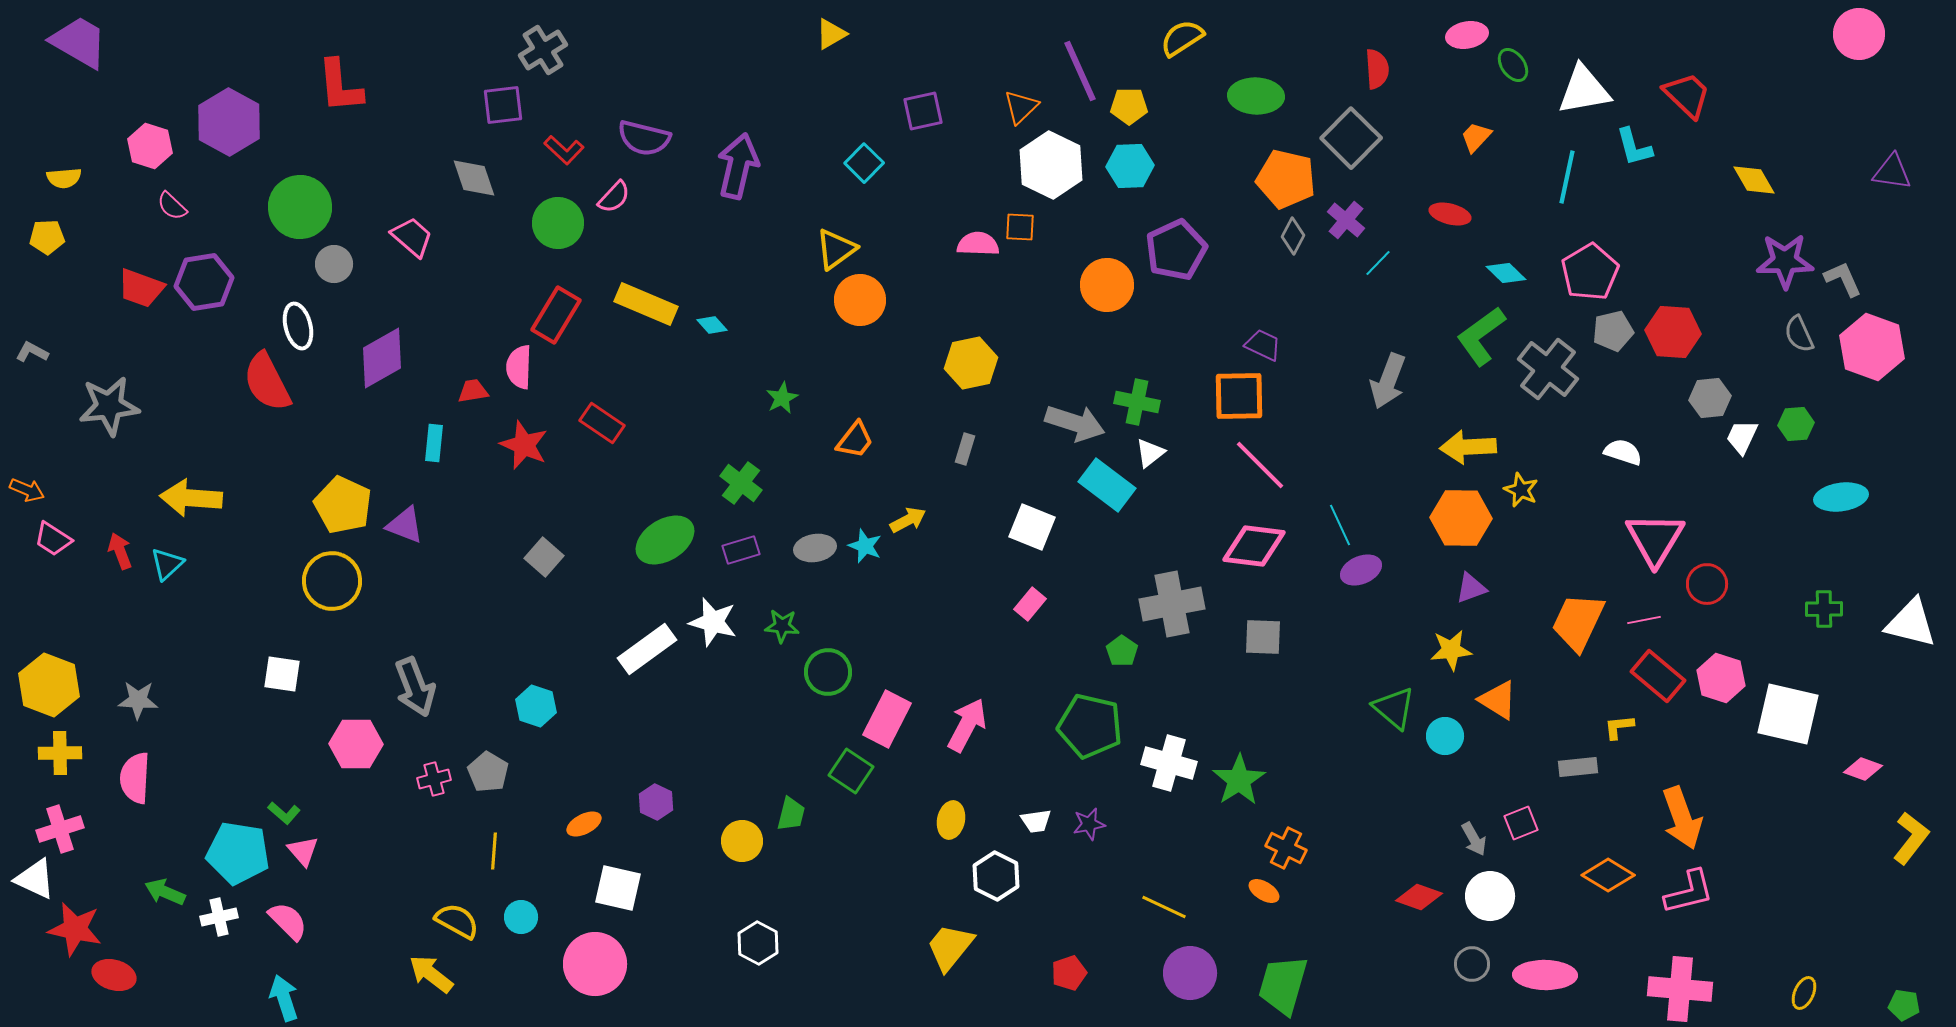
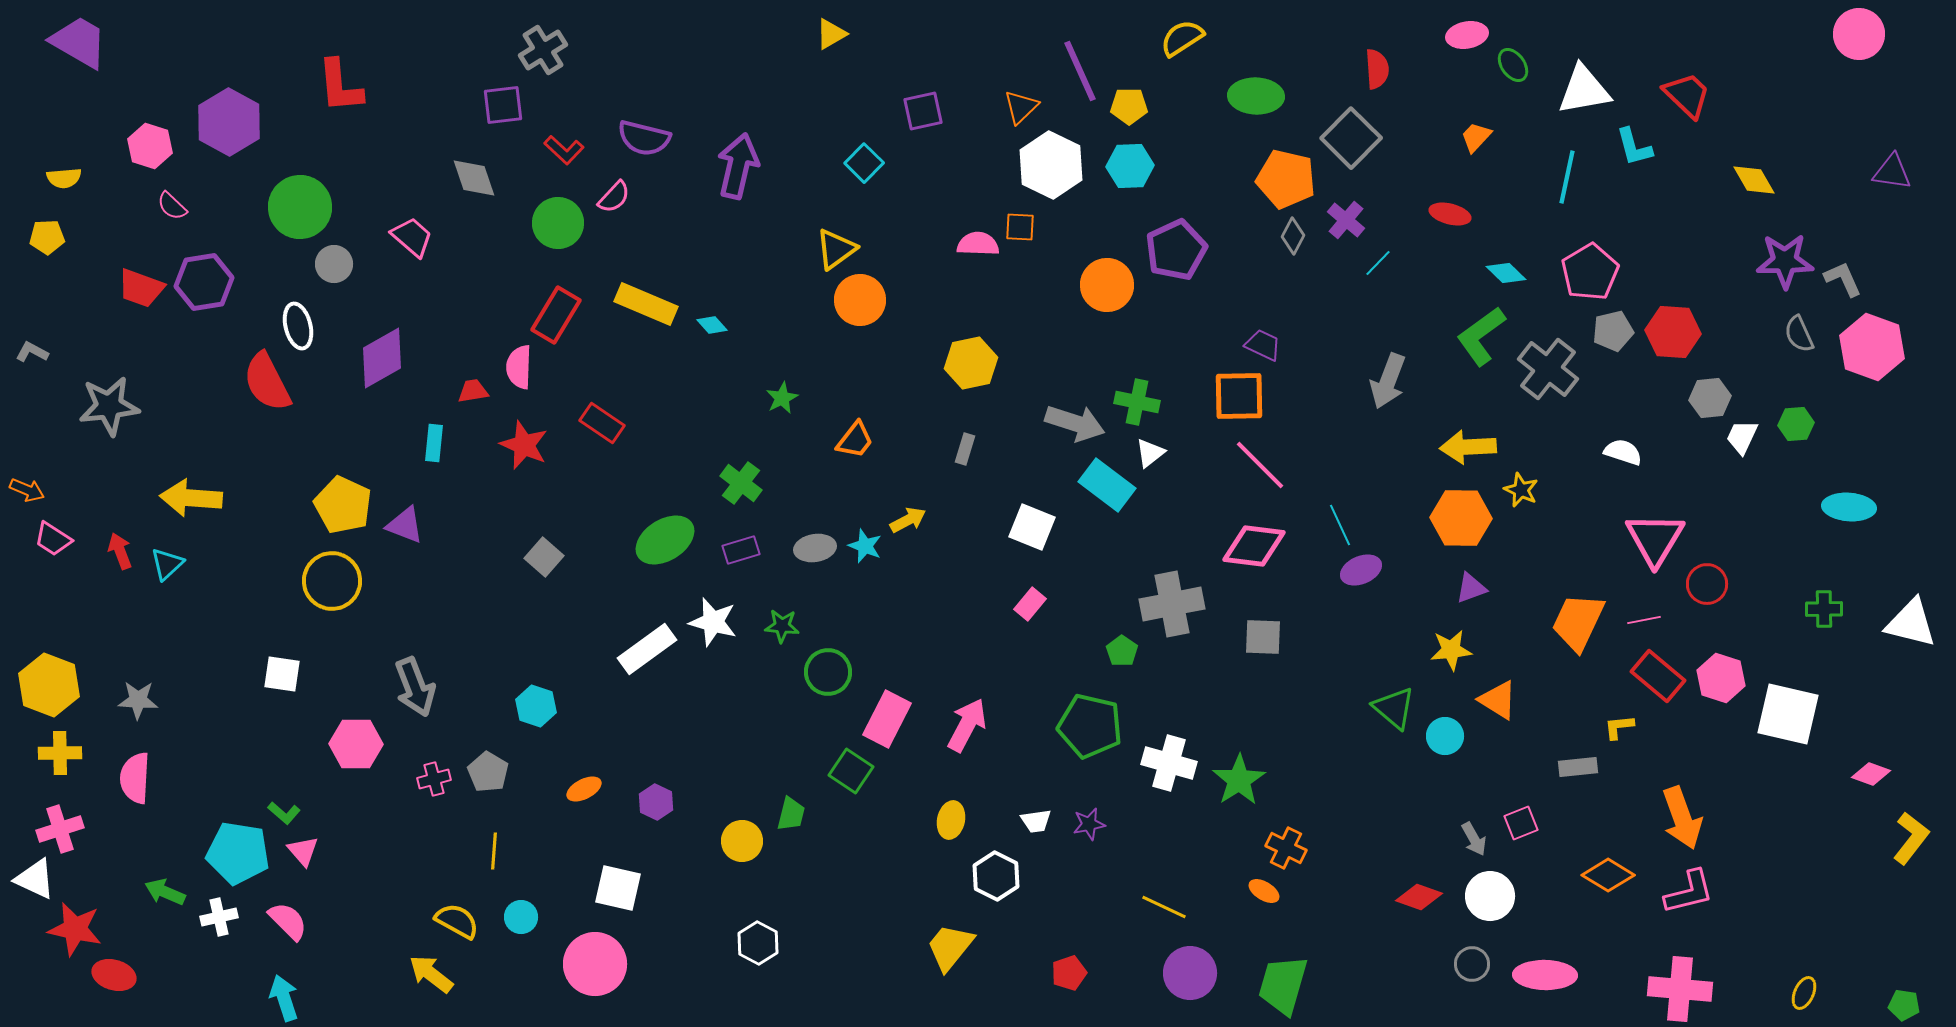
cyan ellipse at (1841, 497): moved 8 px right, 10 px down; rotated 12 degrees clockwise
pink diamond at (1863, 769): moved 8 px right, 5 px down
orange ellipse at (584, 824): moved 35 px up
